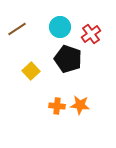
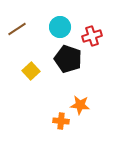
red cross: moved 1 px right, 2 px down; rotated 18 degrees clockwise
orange cross: moved 4 px right, 15 px down
